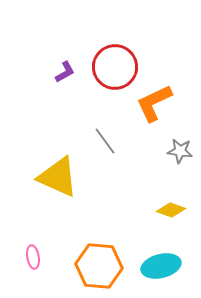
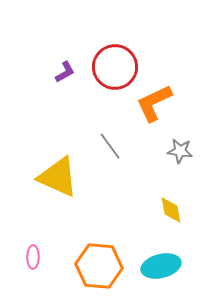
gray line: moved 5 px right, 5 px down
yellow diamond: rotated 60 degrees clockwise
pink ellipse: rotated 10 degrees clockwise
